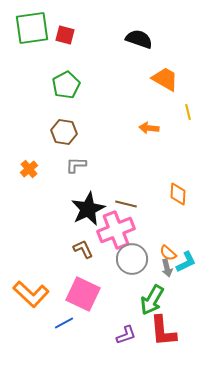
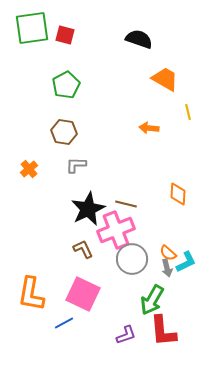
orange L-shape: rotated 57 degrees clockwise
